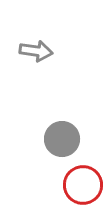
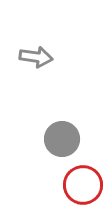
gray arrow: moved 6 px down
